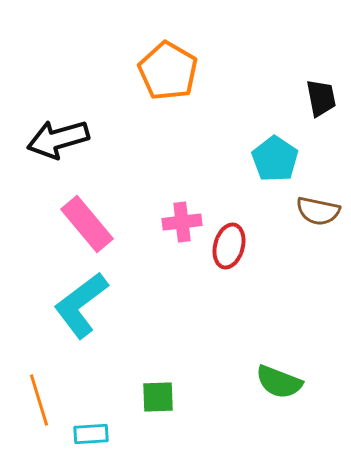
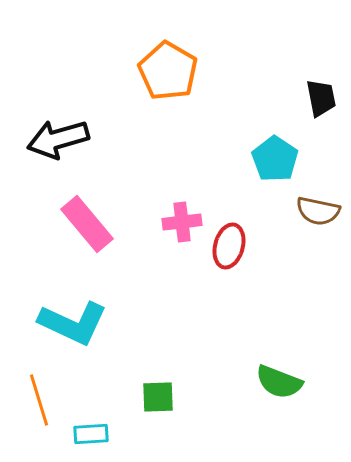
cyan L-shape: moved 8 px left, 18 px down; rotated 118 degrees counterclockwise
